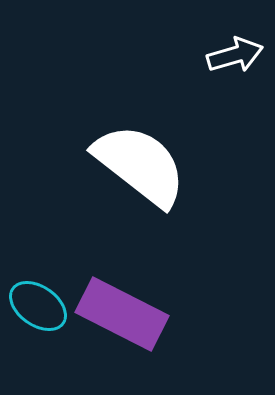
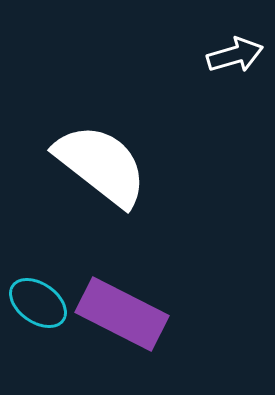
white semicircle: moved 39 px left
cyan ellipse: moved 3 px up
